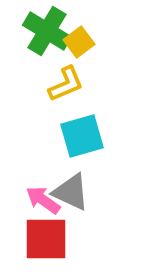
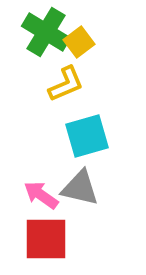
green cross: moved 1 px left, 1 px down
cyan square: moved 5 px right
gray triangle: moved 9 px right, 4 px up; rotated 12 degrees counterclockwise
pink arrow: moved 2 px left, 5 px up
